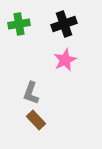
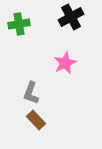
black cross: moved 7 px right, 7 px up; rotated 10 degrees counterclockwise
pink star: moved 3 px down
